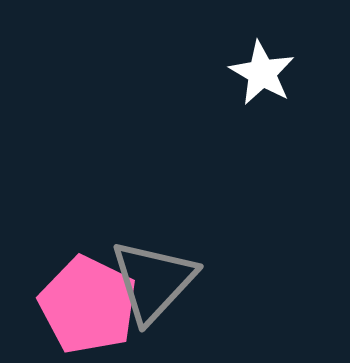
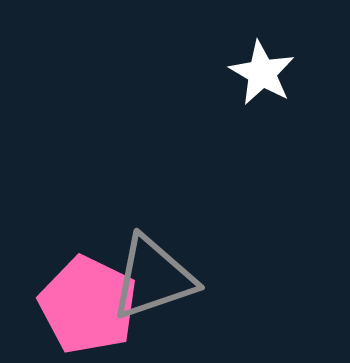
gray triangle: moved 3 px up; rotated 28 degrees clockwise
